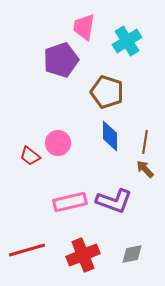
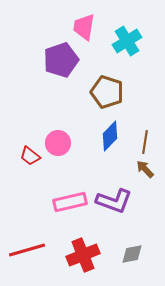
blue diamond: rotated 44 degrees clockwise
